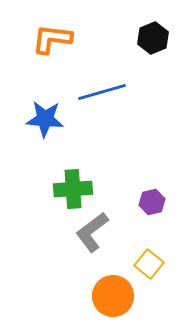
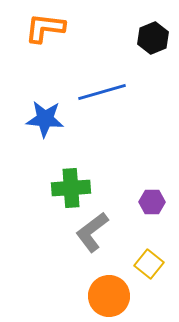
orange L-shape: moved 7 px left, 11 px up
green cross: moved 2 px left, 1 px up
purple hexagon: rotated 15 degrees clockwise
orange circle: moved 4 px left
